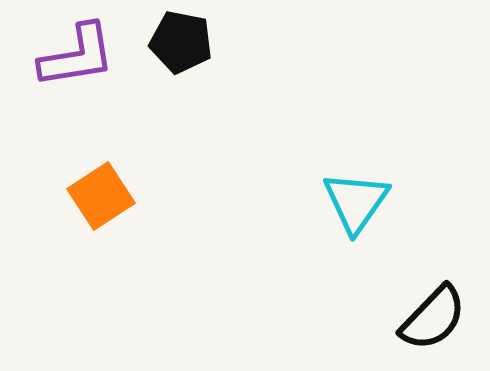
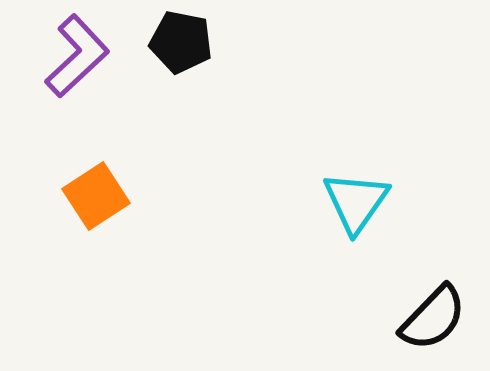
purple L-shape: rotated 34 degrees counterclockwise
orange square: moved 5 px left
